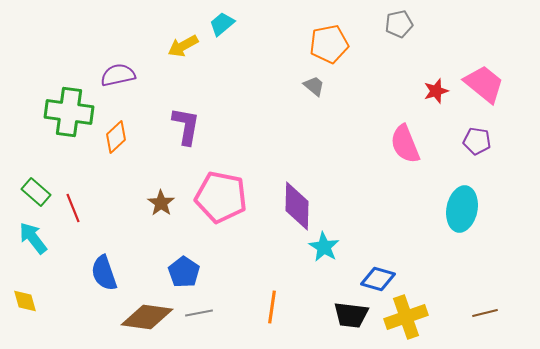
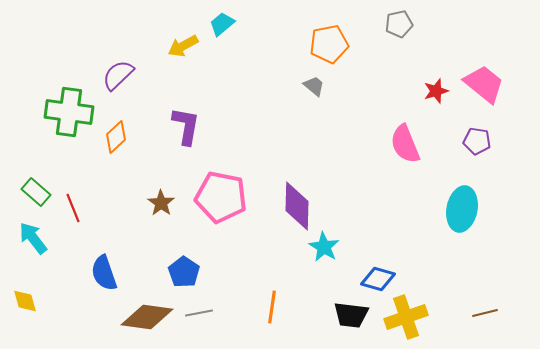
purple semicircle: rotated 32 degrees counterclockwise
